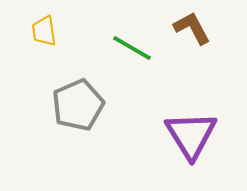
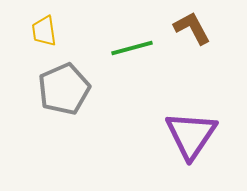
green line: rotated 45 degrees counterclockwise
gray pentagon: moved 14 px left, 16 px up
purple triangle: rotated 6 degrees clockwise
